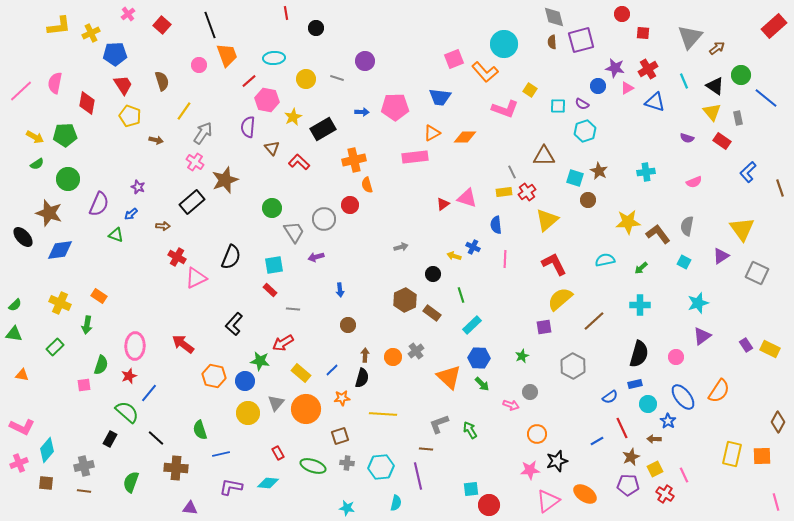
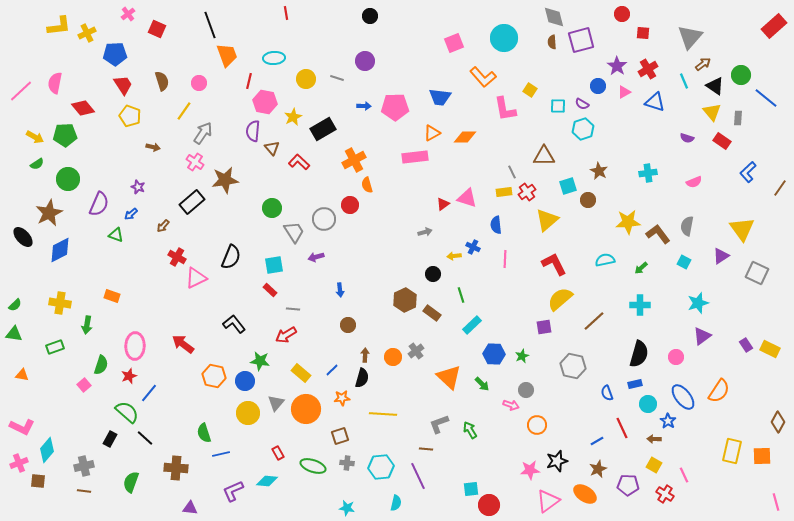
red square at (162, 25): moved 5 px left, 4 px down; rotated 18 degrees counterclockwise
black circle at (316, 28): moved 54 px right, 12 px up
yellow cross at (91, 33): moved 4 px left
cyan circle at (504, 44): moved 6 px up
brown arrow at (717, 48): moved 14 px left, 16 px down
pink square at (454, 59): moved 16 px up
pink circle at (199, 65): moved 18 px down
purple star at (615, 68): moved 2 px right, 2 px up; rotated 24 degrees clockwise
orange L-shape at (485, 72): moved 2 px left, 5 px down
red line at (249, 81): rotated 35 degrees counterclockwise
pink triangle at (627, 88): moved 3 px left, 4 px down
pink hexagon at (267, 100): moved 2 px left, 2 px down
red diamond at (87, 103): moved 4 px left, 5 px down; rotated 50 degrees counterclockwise
pink L-shape at (505, 109): rotated 60 degrees clockwise
blue arrow at (362, 112): moved 2 px right, 6 px up
gray rectangle at (738, 118): rotated 16 degrees clockwise
purple semicircle at (248, 127): moved 5 px right, 4 px down
cyan hexagon at (585, 131): moved 2 px left, 2 px up
brown arrow at (156, 140): moved 3 px left, 7 px down
orange cross at (354, 160): rotated 15 degrees counterclockwise
cyan cross at (646, 172): moved 2 px right, 1 px down
cyan square at (575, 178): moved 7 px left, 8 px down; rotated 36 degrees counterclockwise
brown star at (225, 180): rotated 12 degrees clockwise
brown line at (780, 188): rotated 54 degrees clockwise
brown star at (49, 213): rotated 28 degrees clockwise
brown arrow at (163, 226): rotated 128 degrees clockwise
gray arrow at (401, 247): moved 24 px right, 15 px up
blue diamond at (60, 250): rotated 20 degrees counterclockwise
yellow arrow at (454, 256): rotated 24 degrees counterclockwise
orange rectangle at (99, 296): moved 13 px right; rotated 14 degrees counterclockwise
yellow cross at (60, 303): rotated 15 degrees counterclockwise
black L-shape at (234, 324): rotated 100 degrees clockwise
red arrow at (283, 343): moved 3 px right, 8 px up
green rectangle at (55, 347): rotated 24 degrees clockwise
blue hexagon at (479, 358): moved 15 px right, 4 px up
gray hexagon at (573, 366): rotated 15 degrees counterclockwise
pink square at (84, 385): rotated 32 degrees counterclockwise
gray circle at (530, 392): moved 4 px left, 2 px up
blue semicircle at (610, 397): moved 3 px left, 4 px up; rotated 105 degrees clockwise
green semicircle at (200, 430): moved 4 px right, 3 px down
orange circle at (537, 434): moved 9 px up
black line at (156, 438): moved 11 px left
yellow rectangle at (732, 454): moved 3 px up
brown star at (631, 457): moved 33 px left, 12 px down
yellow square at (655, 469): moved 1 px left, 4 px up; rotated 35 degrees counterclockwise
purple line at (418, 476): rotated 12 degrees counterclockwise
brown square at (46, 483): moved 8 px left, 2 px up
cyan diamond at (268, 483): moved 1 px left, 2 px up
purple L-shape at (231, 487): moved 2 px right, 4 px down; rotated 35 degrees counterclockwise
